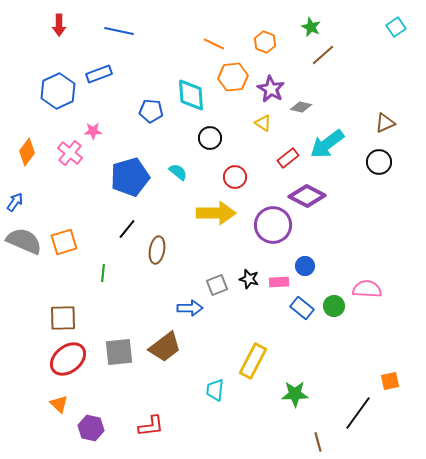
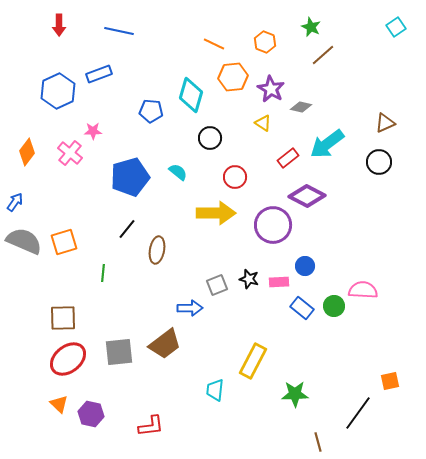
cyan diamond at (191, 95): rotated 20 degrees clockwise
pink semicircle at (367, 289): moved 4 px left, 1 px down
brown trapezoid at (165, 347): moved 3 px up
purple hexagon at (91, 428): moved 14 px up
